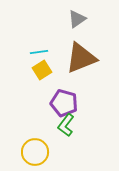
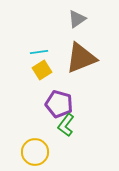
purple pentagon: moved 5 px left, 1 px down
